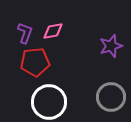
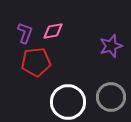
red pentagon: moved 1 px right
white circle: moved 19 px right
